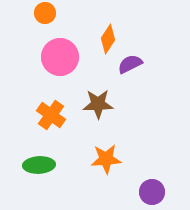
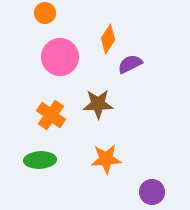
green ellipse: moved 1 px right, 5 px up
